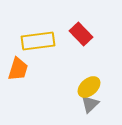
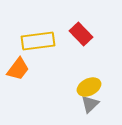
orange trapezoid: rotated 20 degrees clockwise
yellow ellipse: rotated 15 degrees clockwise
